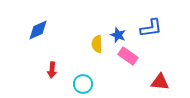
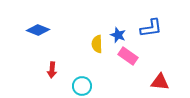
blue diamond: rotated 45 degrees clockwise
cyan circle: moved 1 px left, 2 px down
